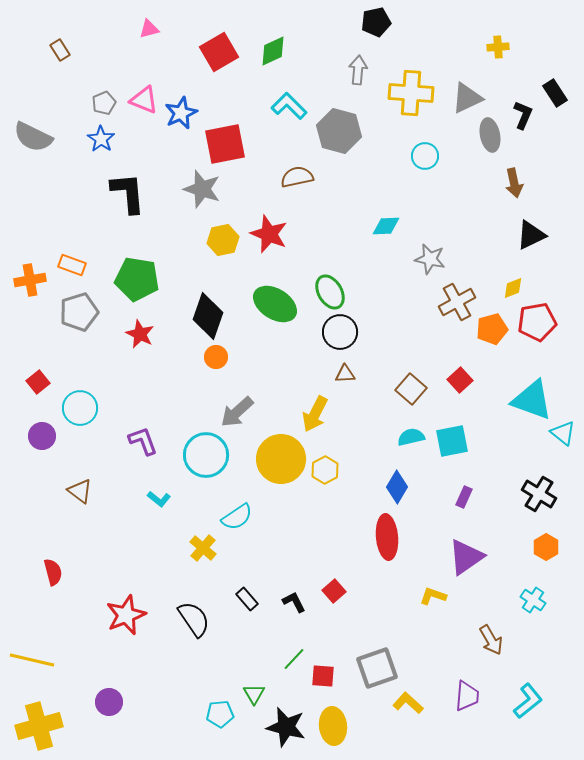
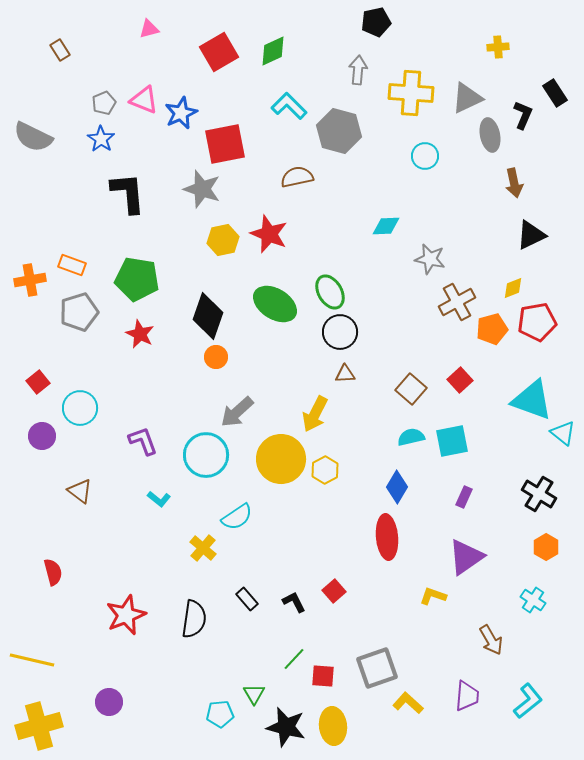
black semicircle at (194, 619): rotated 42 degrees clockwise
